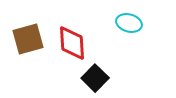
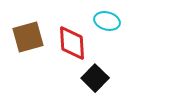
cyan ellipse: moved 22 px left, 2 px up
brown square: moved 2 px up
